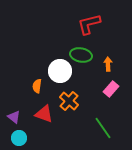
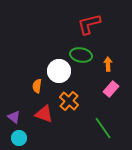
white circle: moved 1 px left
